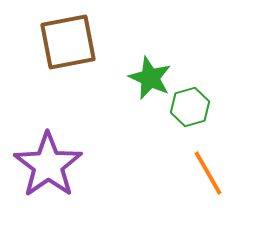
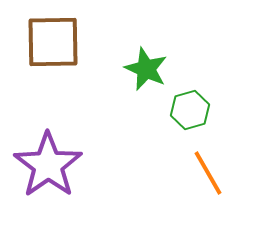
brown square: moved 15 px left; rotated 10 degrees clockwise
green star: moved 4 px left, 9 px up
green hexagon: moved 3 px down
